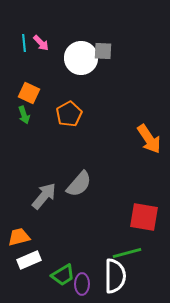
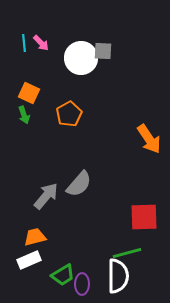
gray arrow: moved 2 px right
red square: rotated 12 degrees counterclockwise
orange trapezoid: moved 16 px right
white semicircle: moved 3 px right
